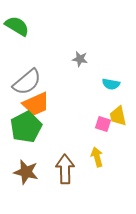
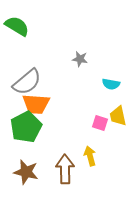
orange trapezoid: rotated 28 degrees clockwise
pink square: moved 3 px left, 1 px up
yellow arrow: moved 7 px left, 1 px up
